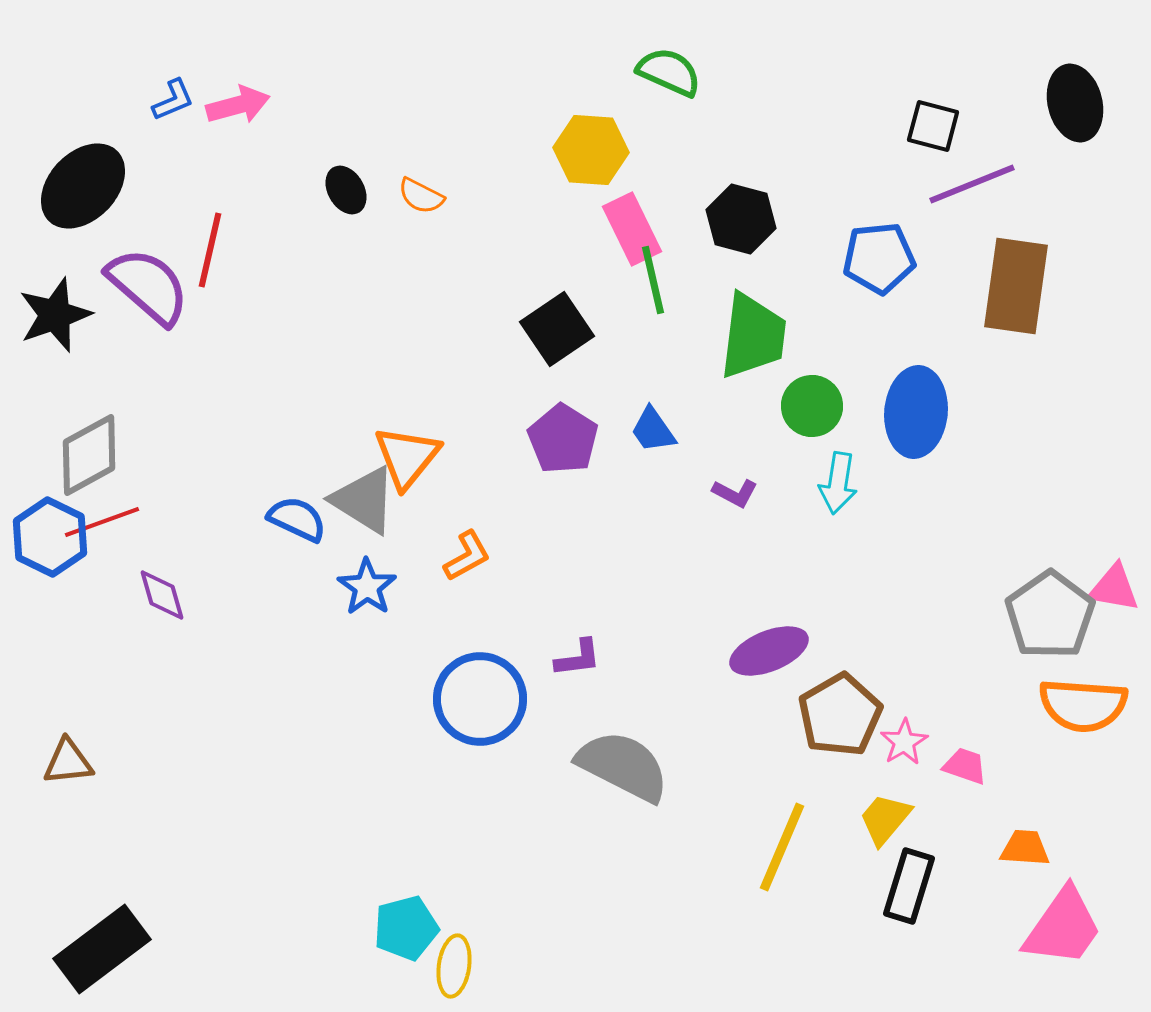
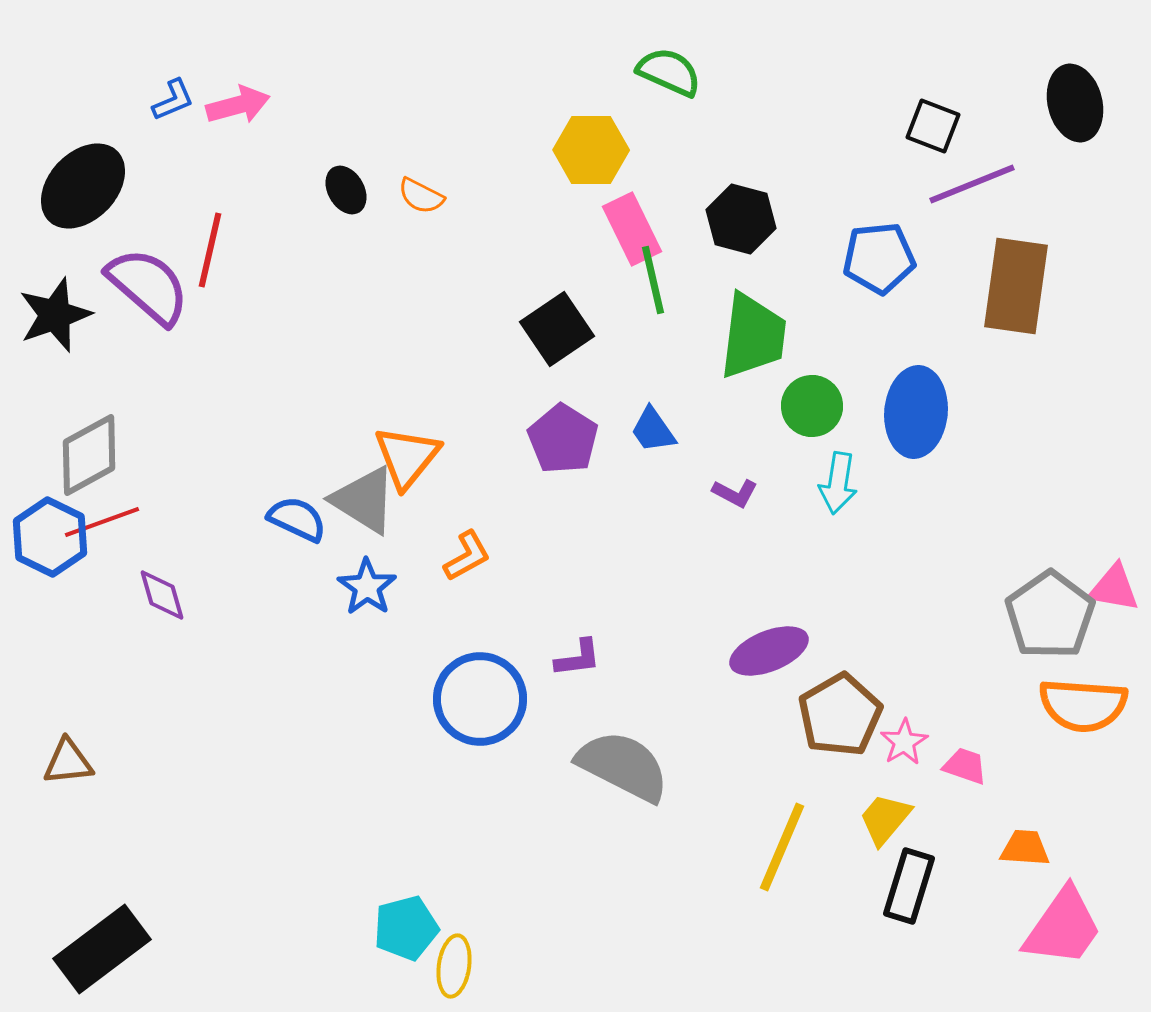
black square at (933, 126): rotated 6 degrees clockwise
yellow hexagon at (591, 150): rotated 4 degrees counterclockwise
